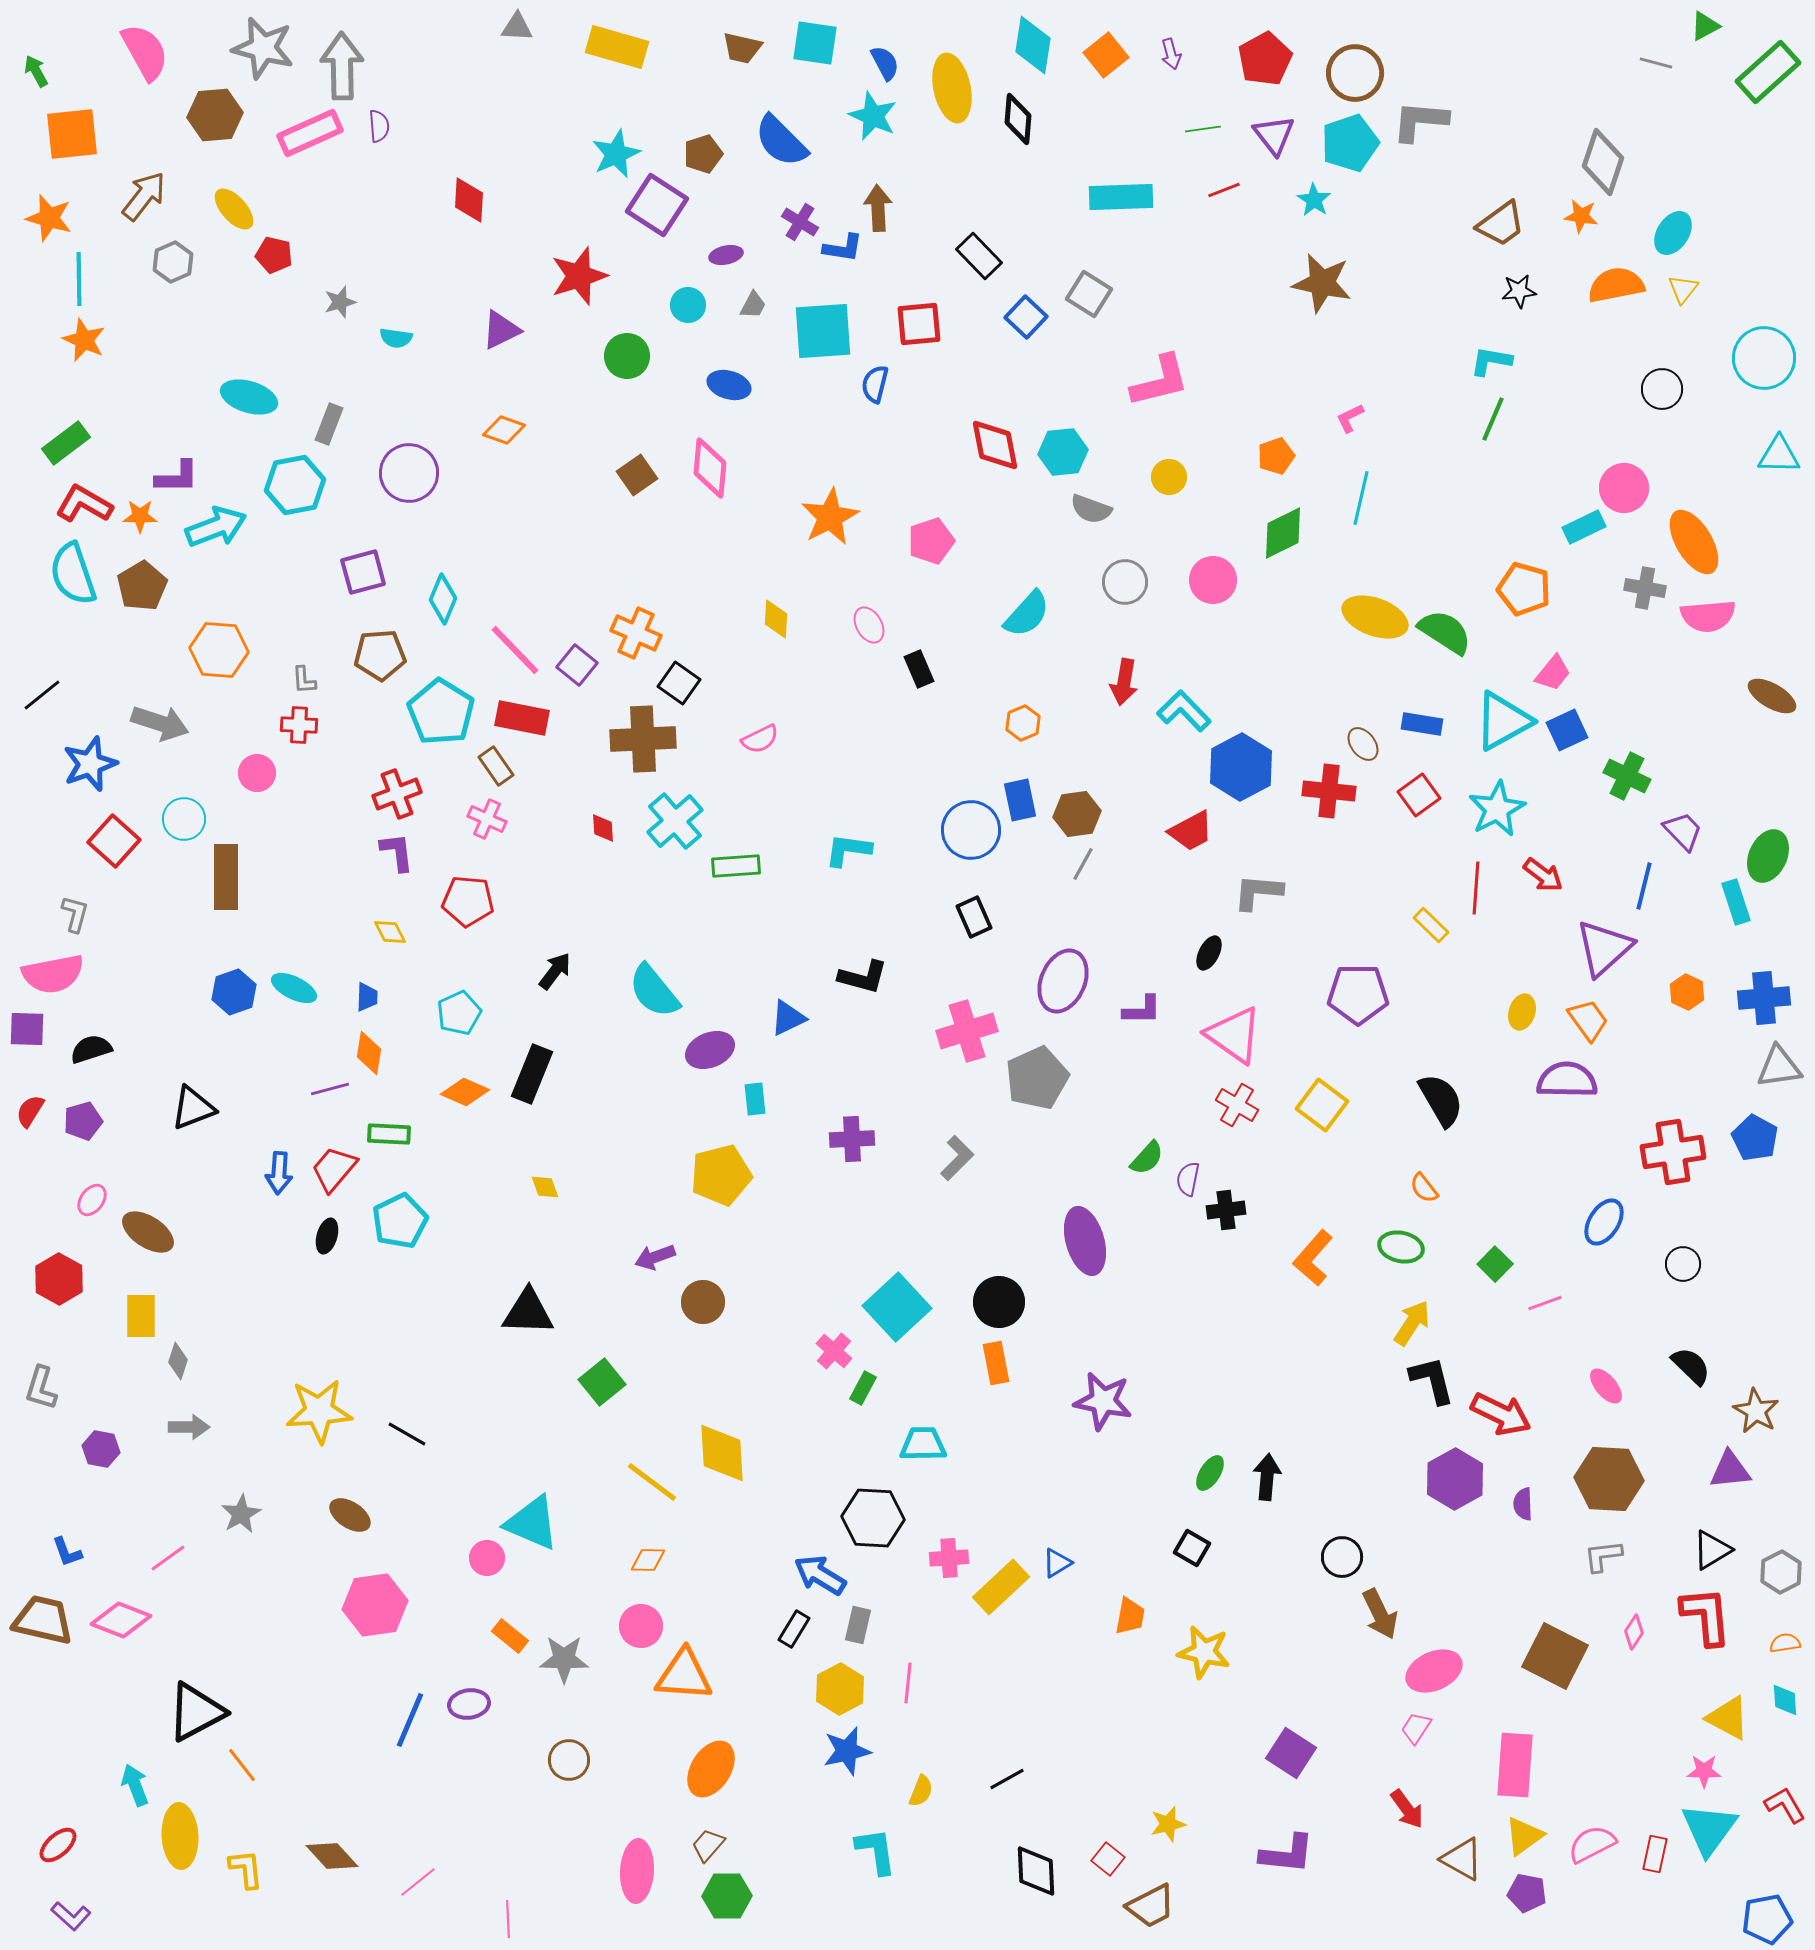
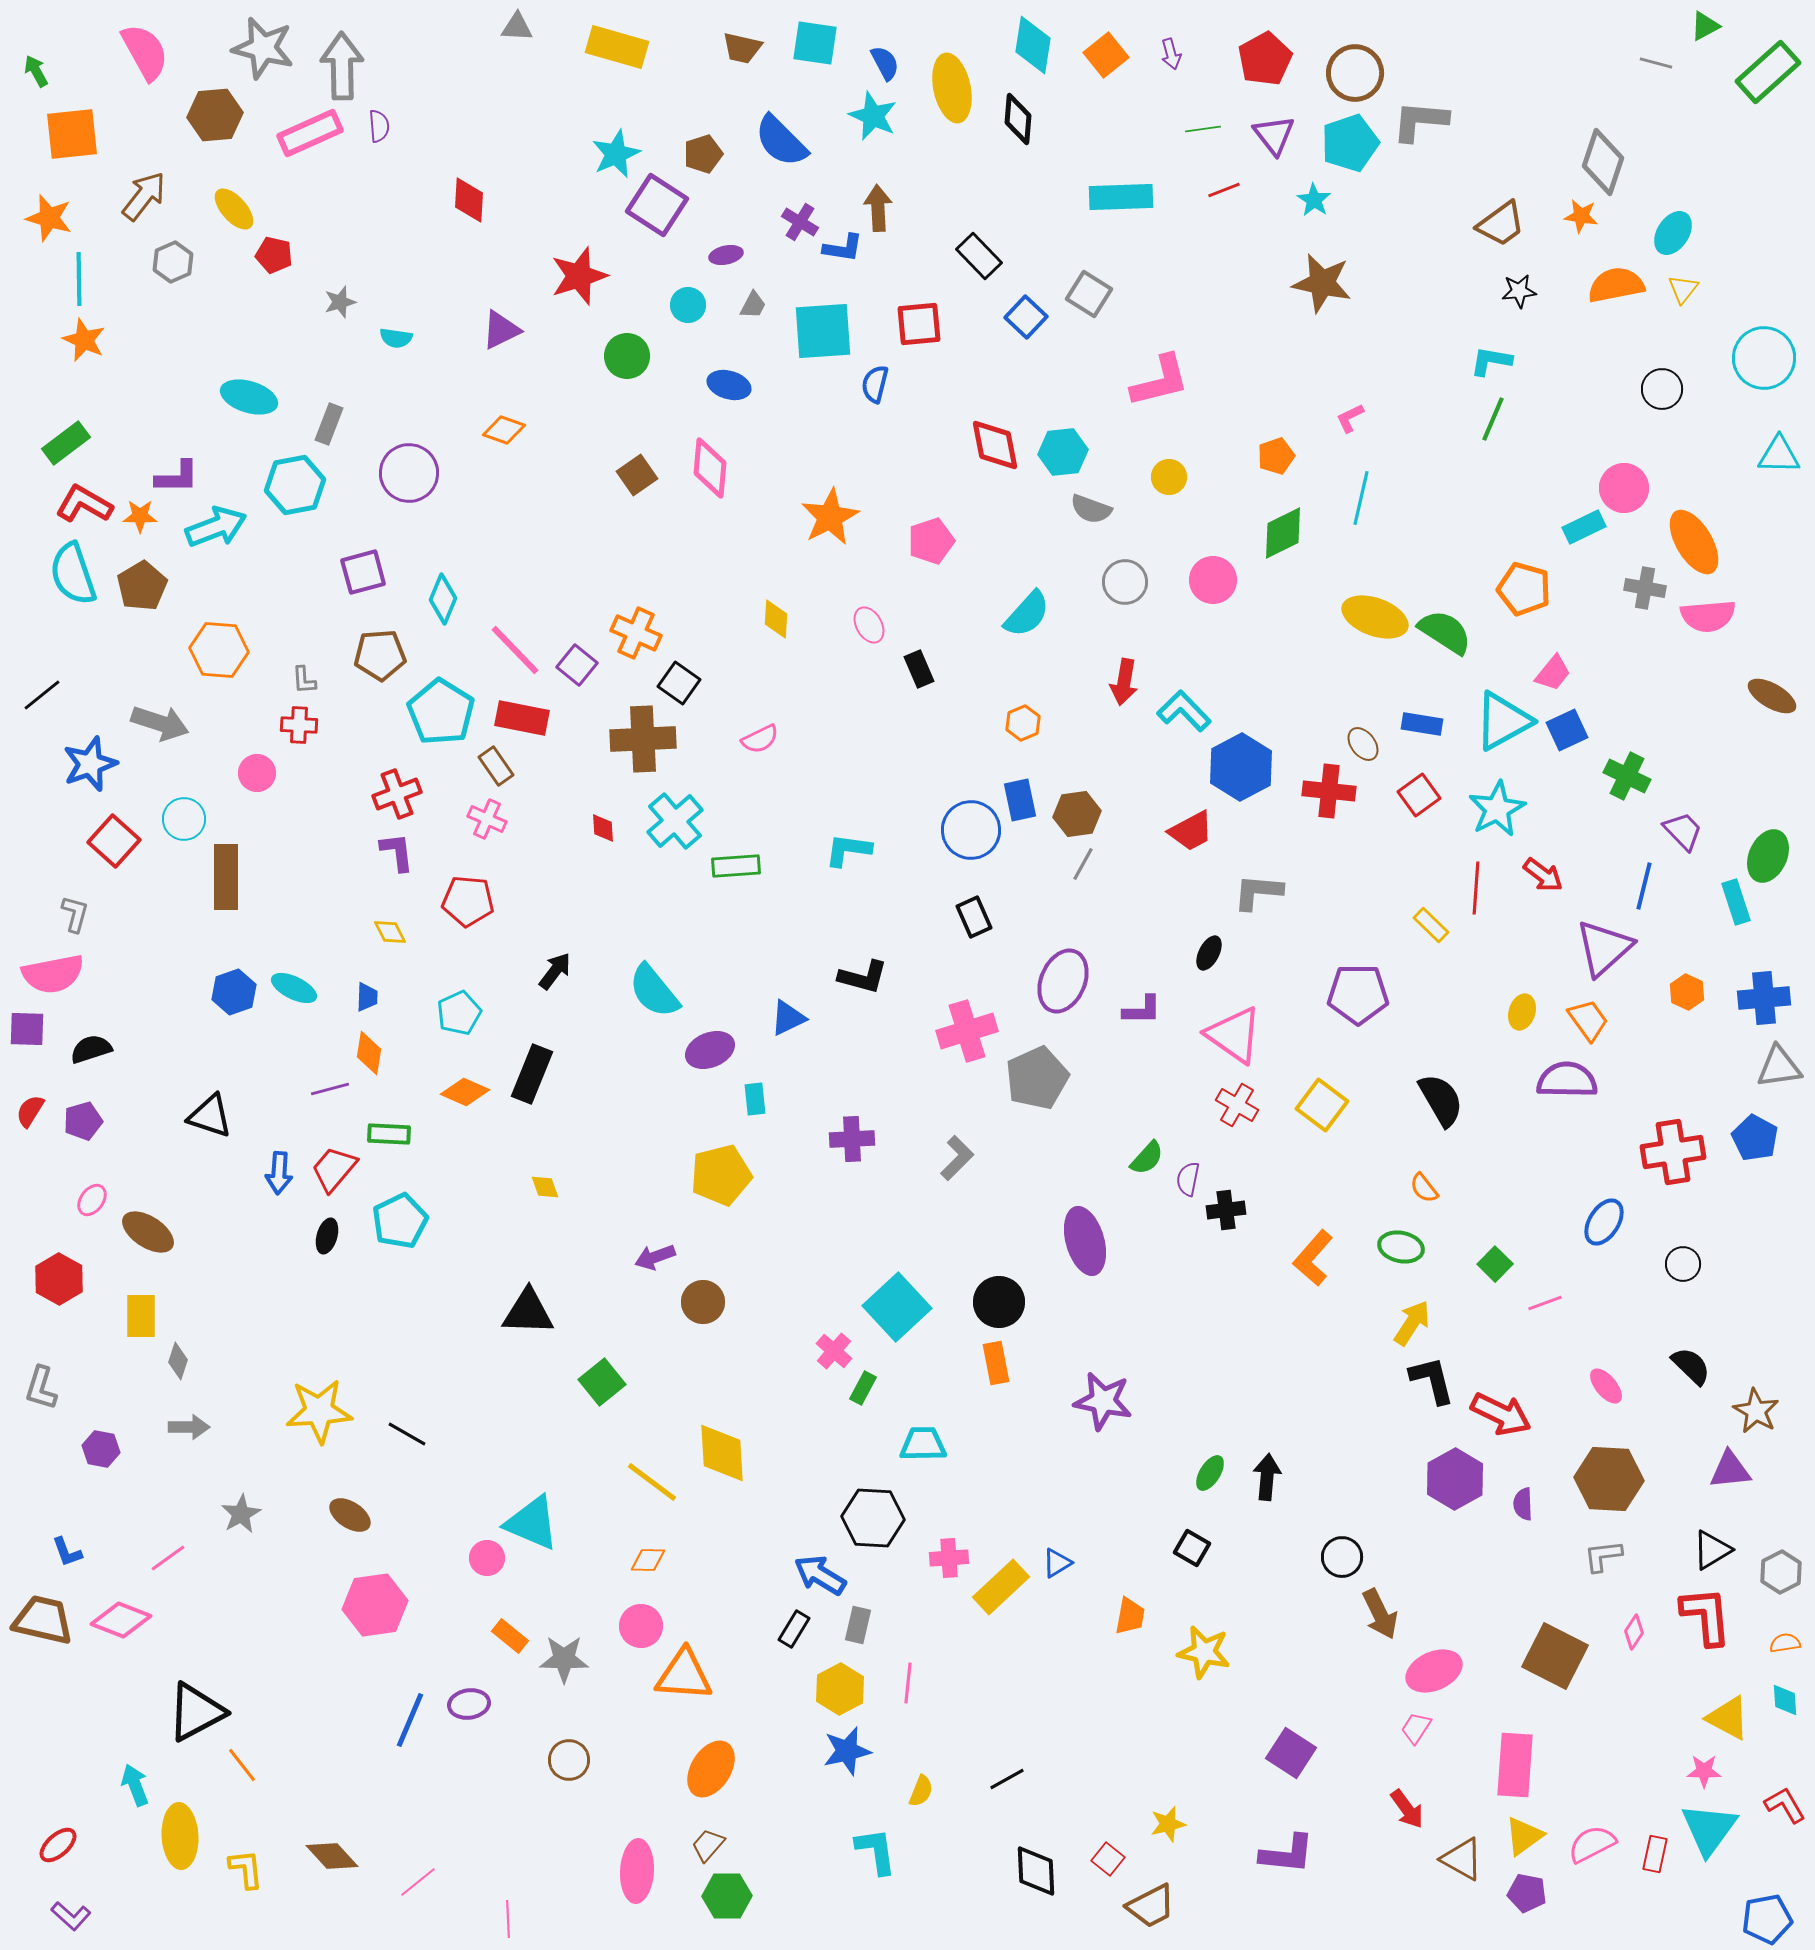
black triangle at (193, 1108): moved 17 px right, 8 px down; rotated 39 degrees clockwise
